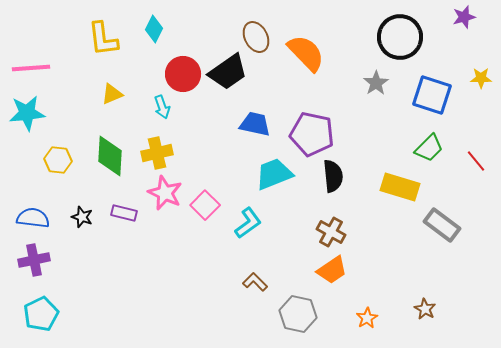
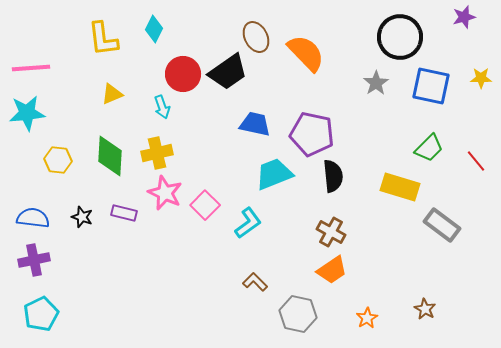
blue square: moved 1 px left, 9 px up; rotated 6 degrees counterclockwise
